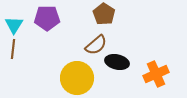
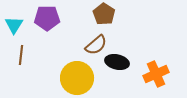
brown line: moved 8 px right, 6 px down
